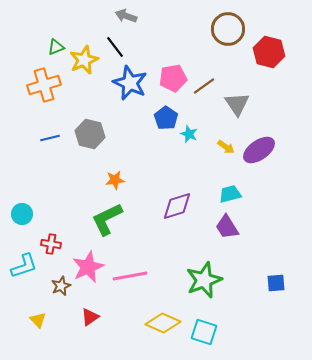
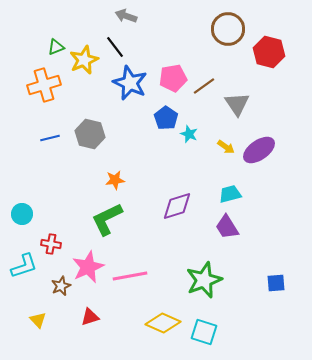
red triangle: rotated 18 degrees clockwise
